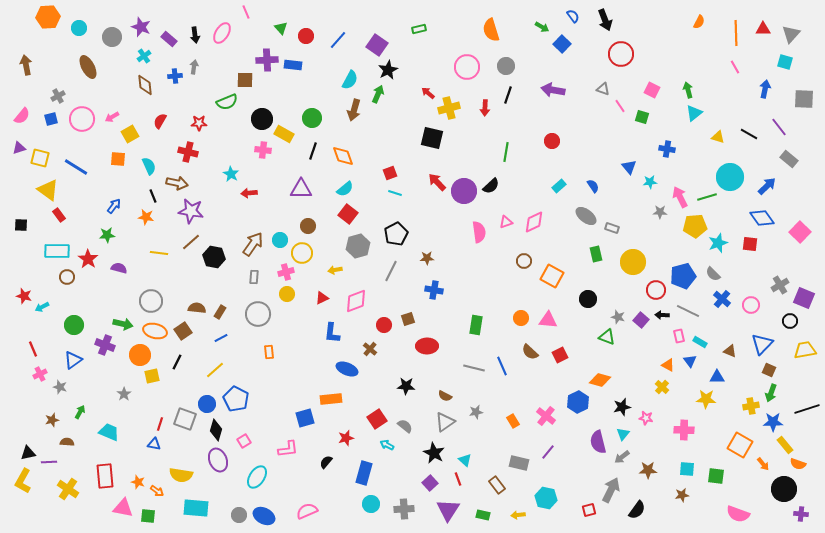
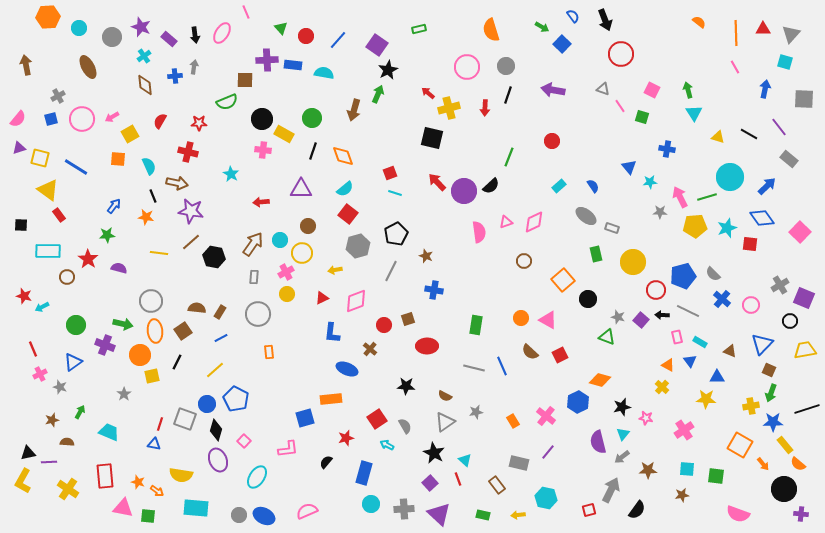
orange semicircle at (699, 22): rotated 80 degrees counterclockwise
cyan semicircle at (350, 80): moved 26 px left, 7 px up; rotated 108 degrees counterclockwise
cyan triangle at (694, 113): rotated 24 degrees counterclockwise
pink semicircle at (22, 116): moved 4 px left, 3 px down
green line at (506, 152): moved 3 px right, 5 px down; rotated 12 degrees clockwise
red arrow at (249, 193): moved 12 px right, 9 px down
cyan star at (718, 243): moved 9 px right, 15 px up
cyan rectangle at (57, 251): moved 9 px left
brown star at (427, 258): moved 1 px left, 2 px up; rotated 24 degrees clockwise
pink cross at (286, 272): rotated 14 degrees counterclockwise
orange square at (552, 276): moved 11 px right, 4 px down; rotated 20 degrees clockwise
pink triangle at (548, 320): rotated 24 degrees clockwise
green circle at (74, 325): moved 2 px right
orange ellipse at (155, 331): rotated 70 degrees clockwise
pink rectangle at (679, 336): moved 2 px left, 1 px down
blue triangle at (73, 360): moved 2 px down
gray semicircle at (405, 426): rotated 21 degrees clockwise
pink cross at (684, 430): rotated 36 degrees counterclockwise
pink square at (244, 441): rotated 16 degrees counterclockwise
orange semicircle at (798, 464): rotated 21 degrees clockwise
purple triangle at (448, 510): moved 9 px left, 4 px down; rotated 20 degrees counterclockwise
